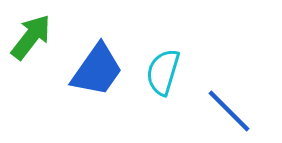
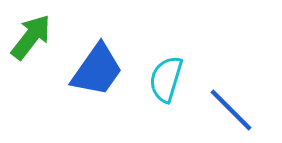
cyan semicircle: moved 3 px right, 7 px down
blue line: moved 2 px right, 1 px up
